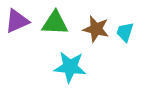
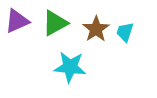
green triangle: rotated 32 degrees counterclockwise
brown star: rotated 24 degrees clockwise
